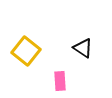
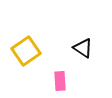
yellow square: rotated 16 degrees clockwise
